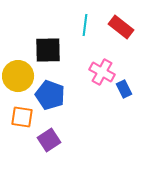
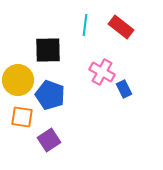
yellow circle: moved 4 px down
